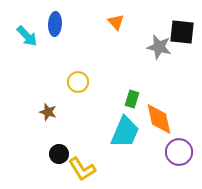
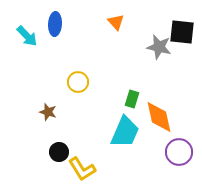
orange diamond: moved 2 px up
black circle: moved 2 px up
